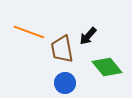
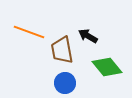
black arrow: rotated 78 degrees clockwise
brown trapezoid: moved 1 px down
